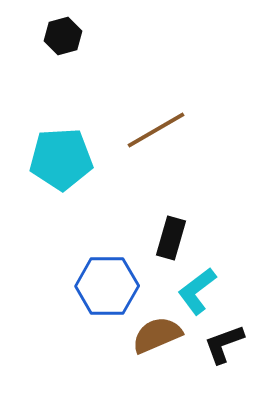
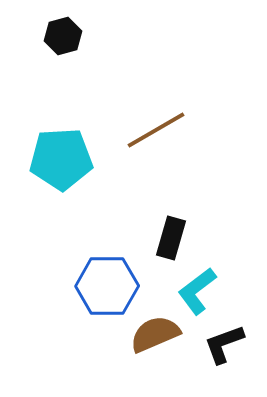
brown semicircle: moved 2 px left, 1 px up
